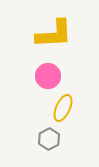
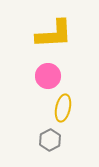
yellow ellipse: rotated 12 degrees counterclockwise
gray hexagon: moved 1 px right, 1 px down
